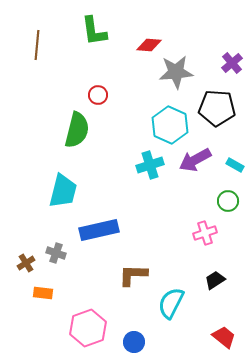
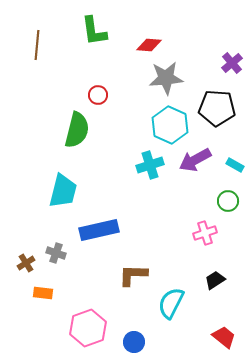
gray star: moved 10 px left, 6 px down
